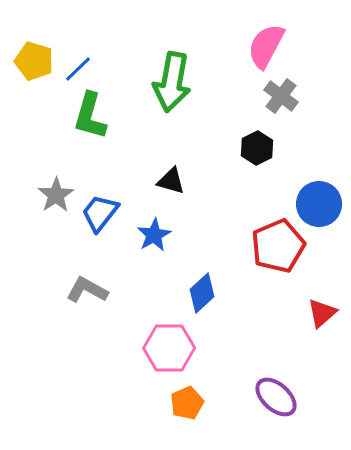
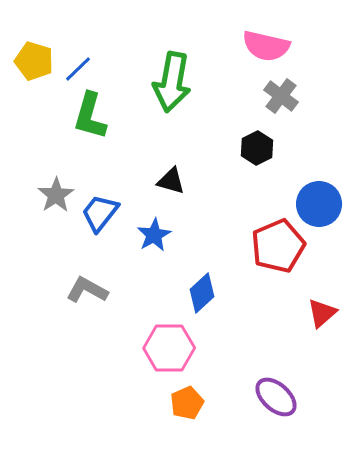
pink semicircle: rotated 105 degrees counterclockwise
